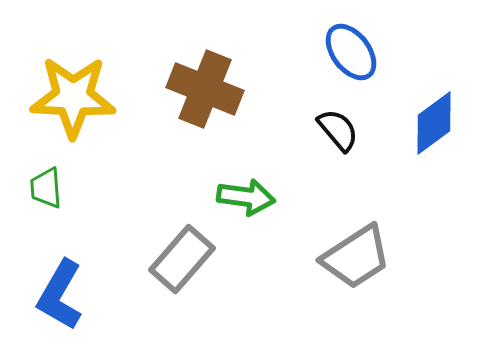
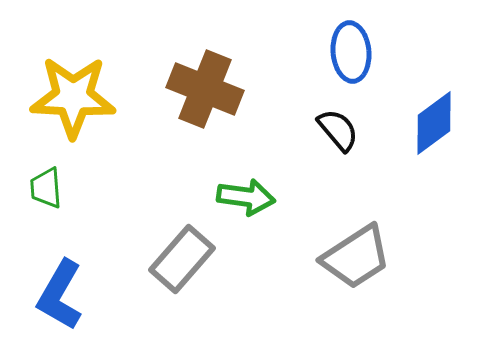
blue ellipse: rotated 32 degrees clockwise
